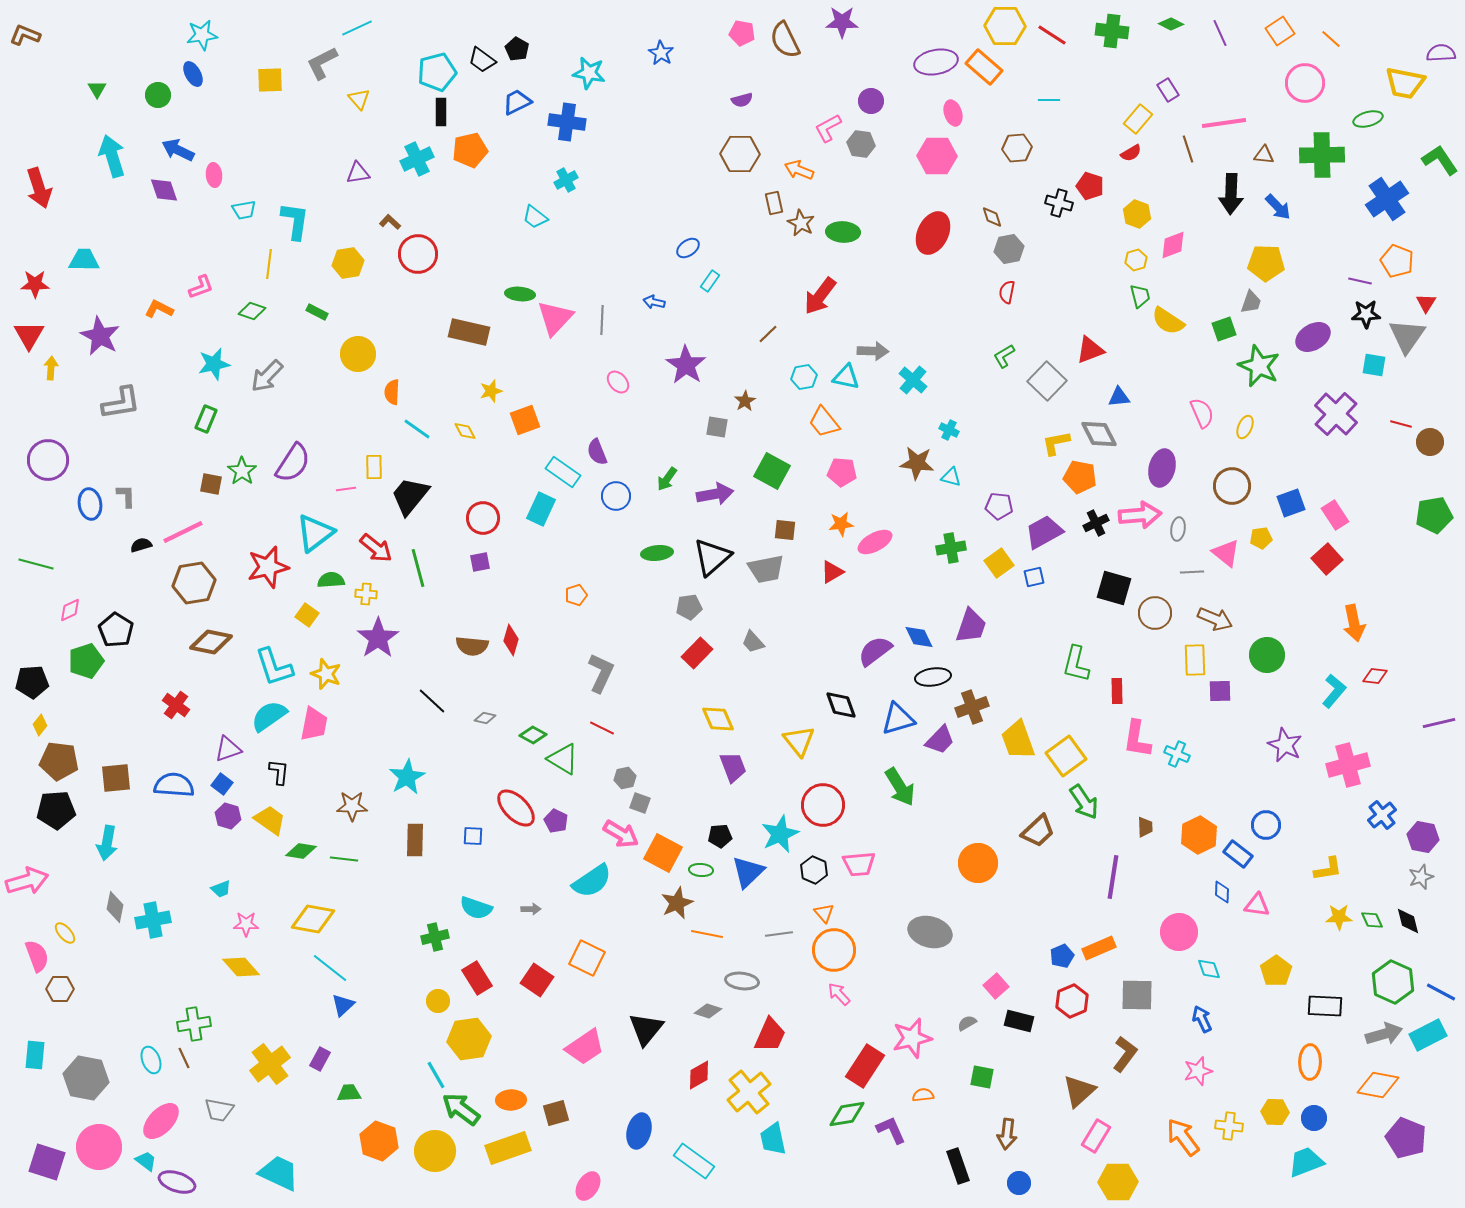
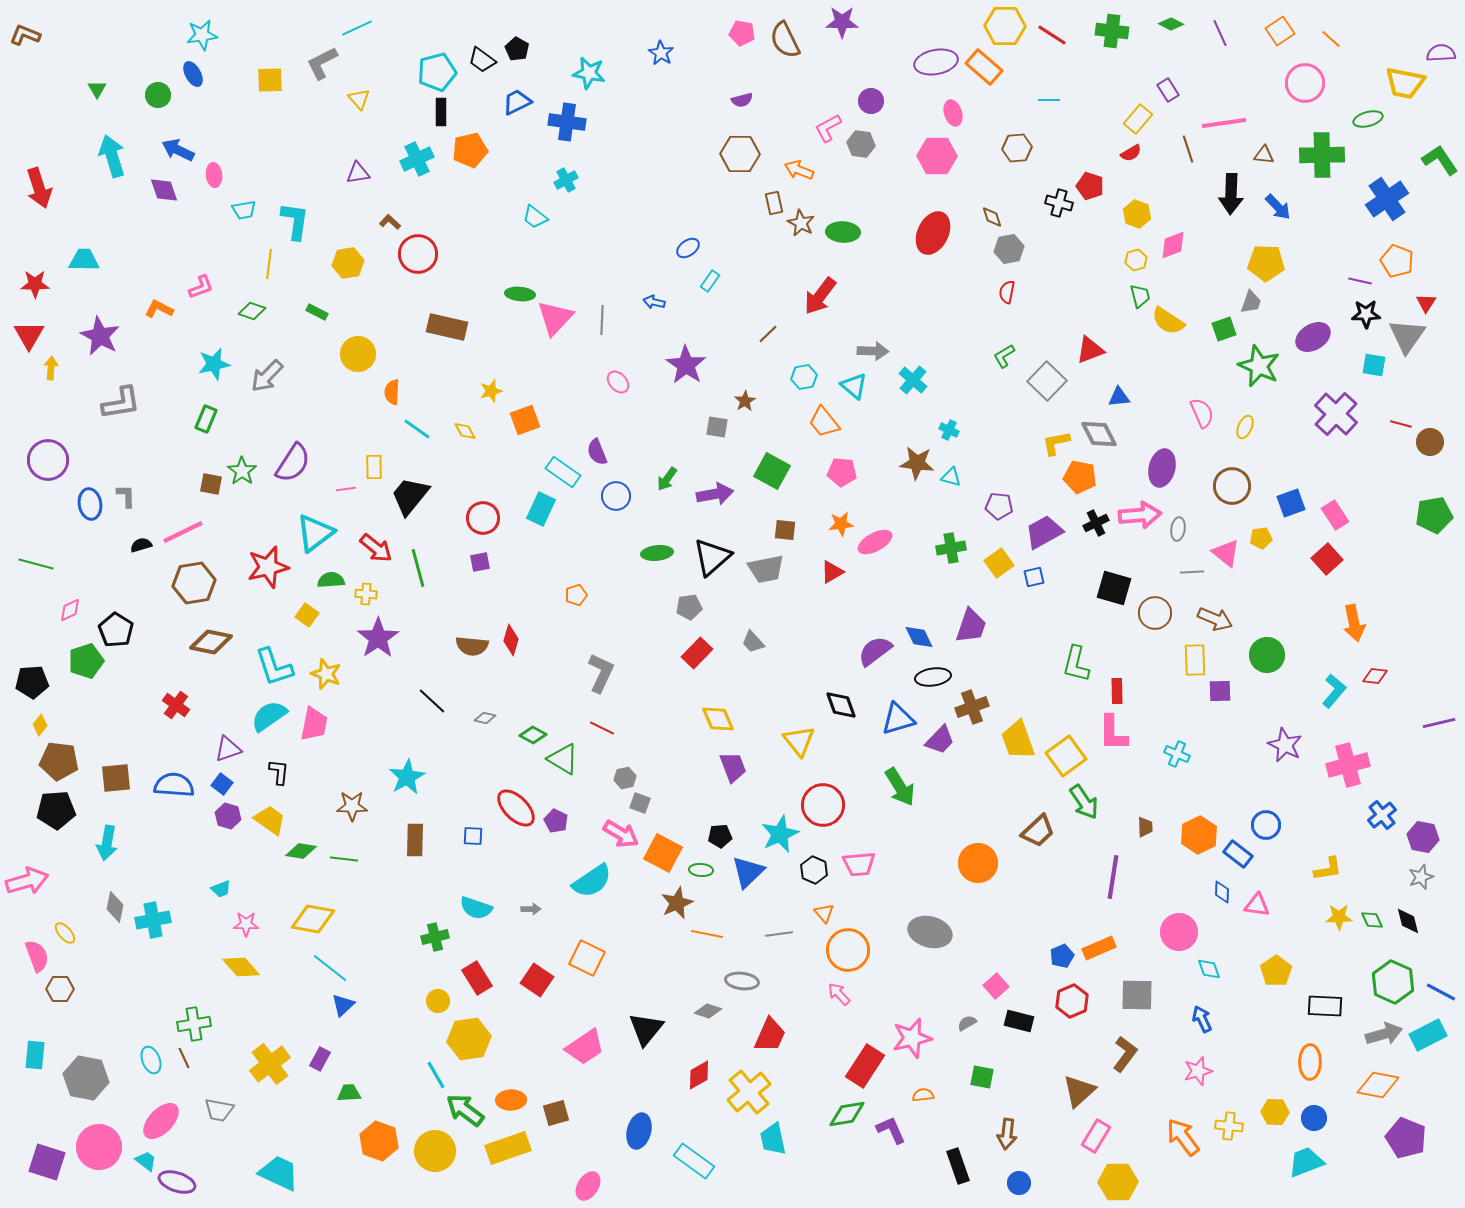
brown rectangle at (469, 332): moved 22 px left, 5 px up
cyan triangle at (846, 377): moved 8 px right, 9 px down; rotated 28 degrees clockwise
pink L-shape at (1137, 739): moved 24 px left, 6 px up; rotated 9 degrees counterclockwise
orange circle at (834, 950): moved 14 px right
green arrow at (461, 1109): moved 4 px right, 1 px down
